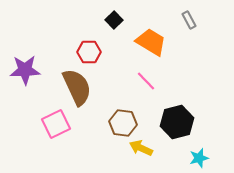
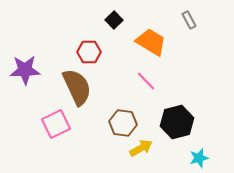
yellow arrow: rotated 125 degrees clockwise
